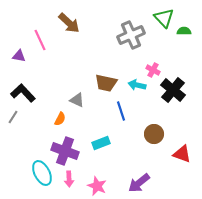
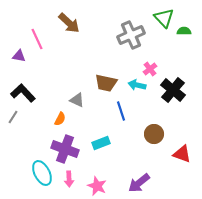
pink line: moved 3 px left, 1 px up
pink cross: moved 3 px left, 1 px up; rotated 24 degrees clockwise
purple cross: moved 2 px up
